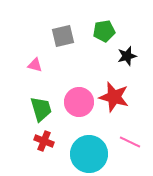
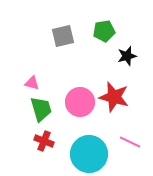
pink triangle: moved 3 px left, 18 px down
pink circle: moved 1 px right
